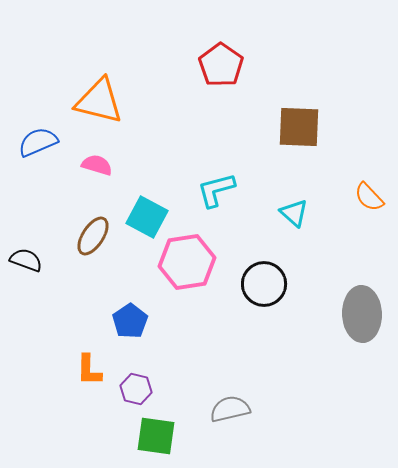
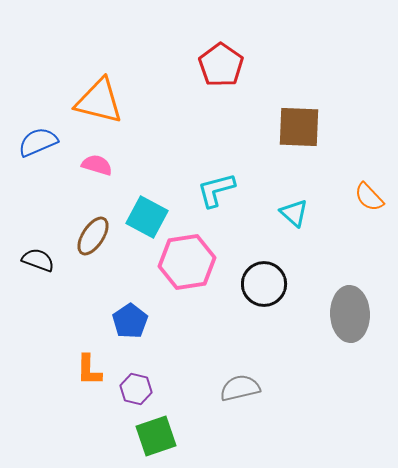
black semicircle: moved 12 px right
gray ellipse: moved 12 px left
gray semicircle: moved 10 px right, 21 px up
green square: rotated 27 degrees counterclockwise
